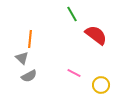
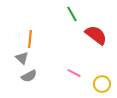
yellow circle: moved 1 px right, 1 px up
